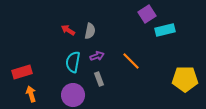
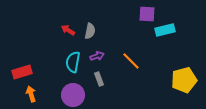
purple square: rotated 36 degrees clockwise
yellow pentagon: moved 1 px left, 1 px down; rotated 15 degrees counterclockwise
